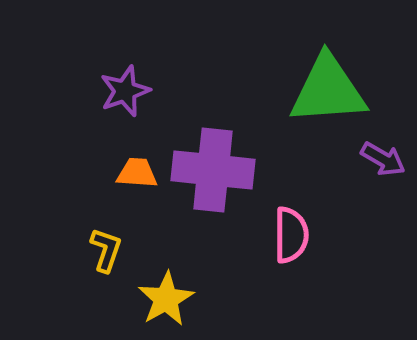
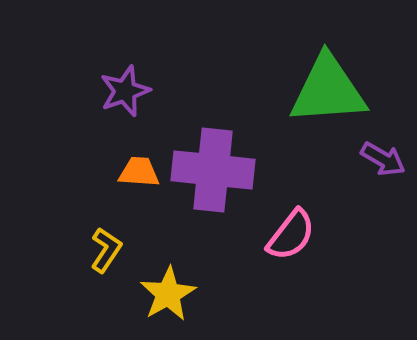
orange trapezoid: moved 2 px right, 1 px up
pink semicircle: rotated 38 degrees clockwise
yellow L-shape: rotated 15 degrees clockwise
yellow star: moved 2 px right, 5 px up
